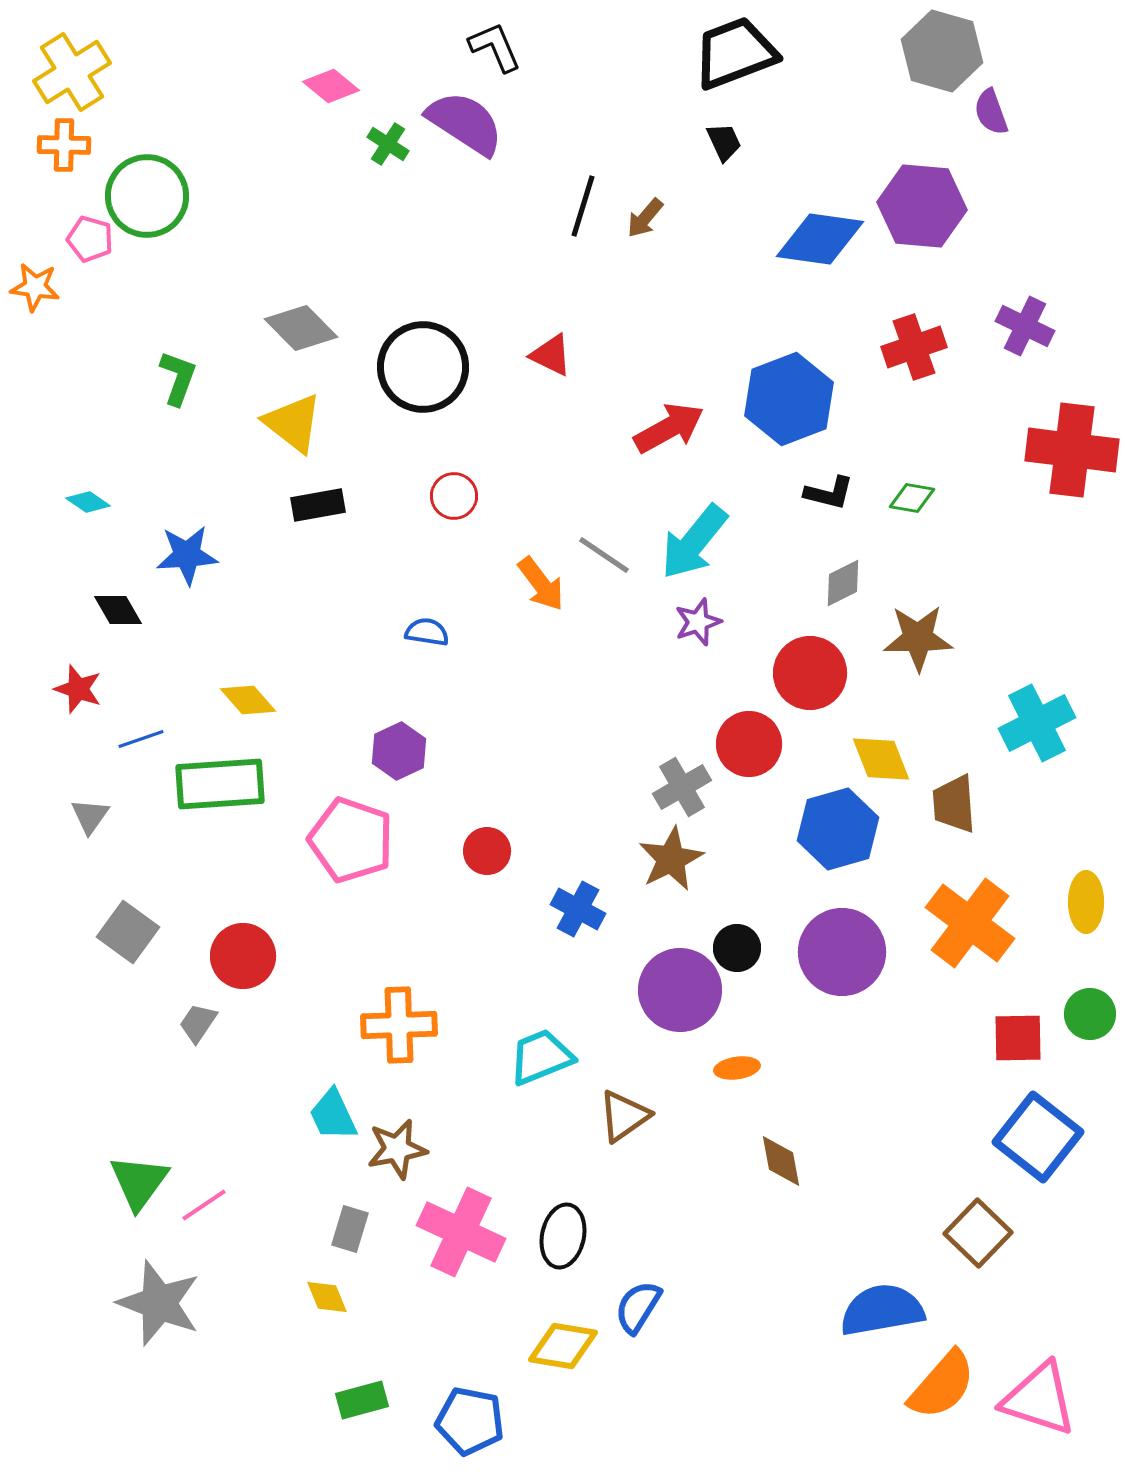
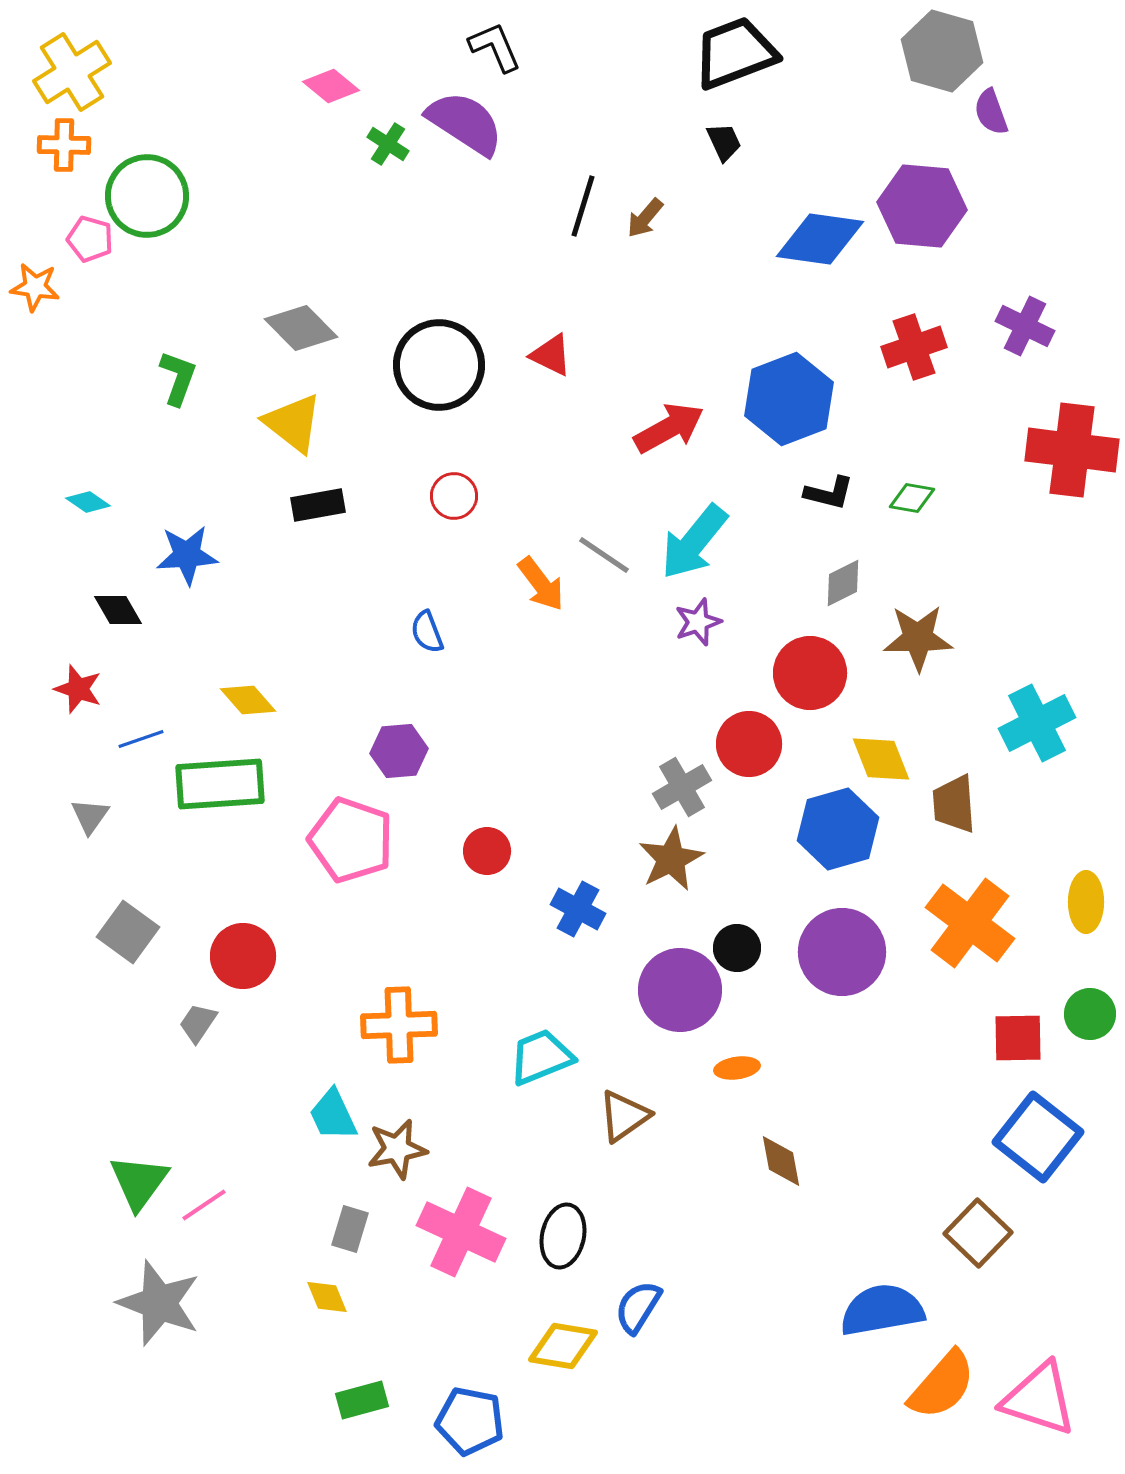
black circle at (423, 367): moved 16 px right, 2 px up
blue semicircle at (427, 632): rotated 120 degrees counterclockwise
purple hexagon at (399, 751): rotated 20 degrees clockwise
